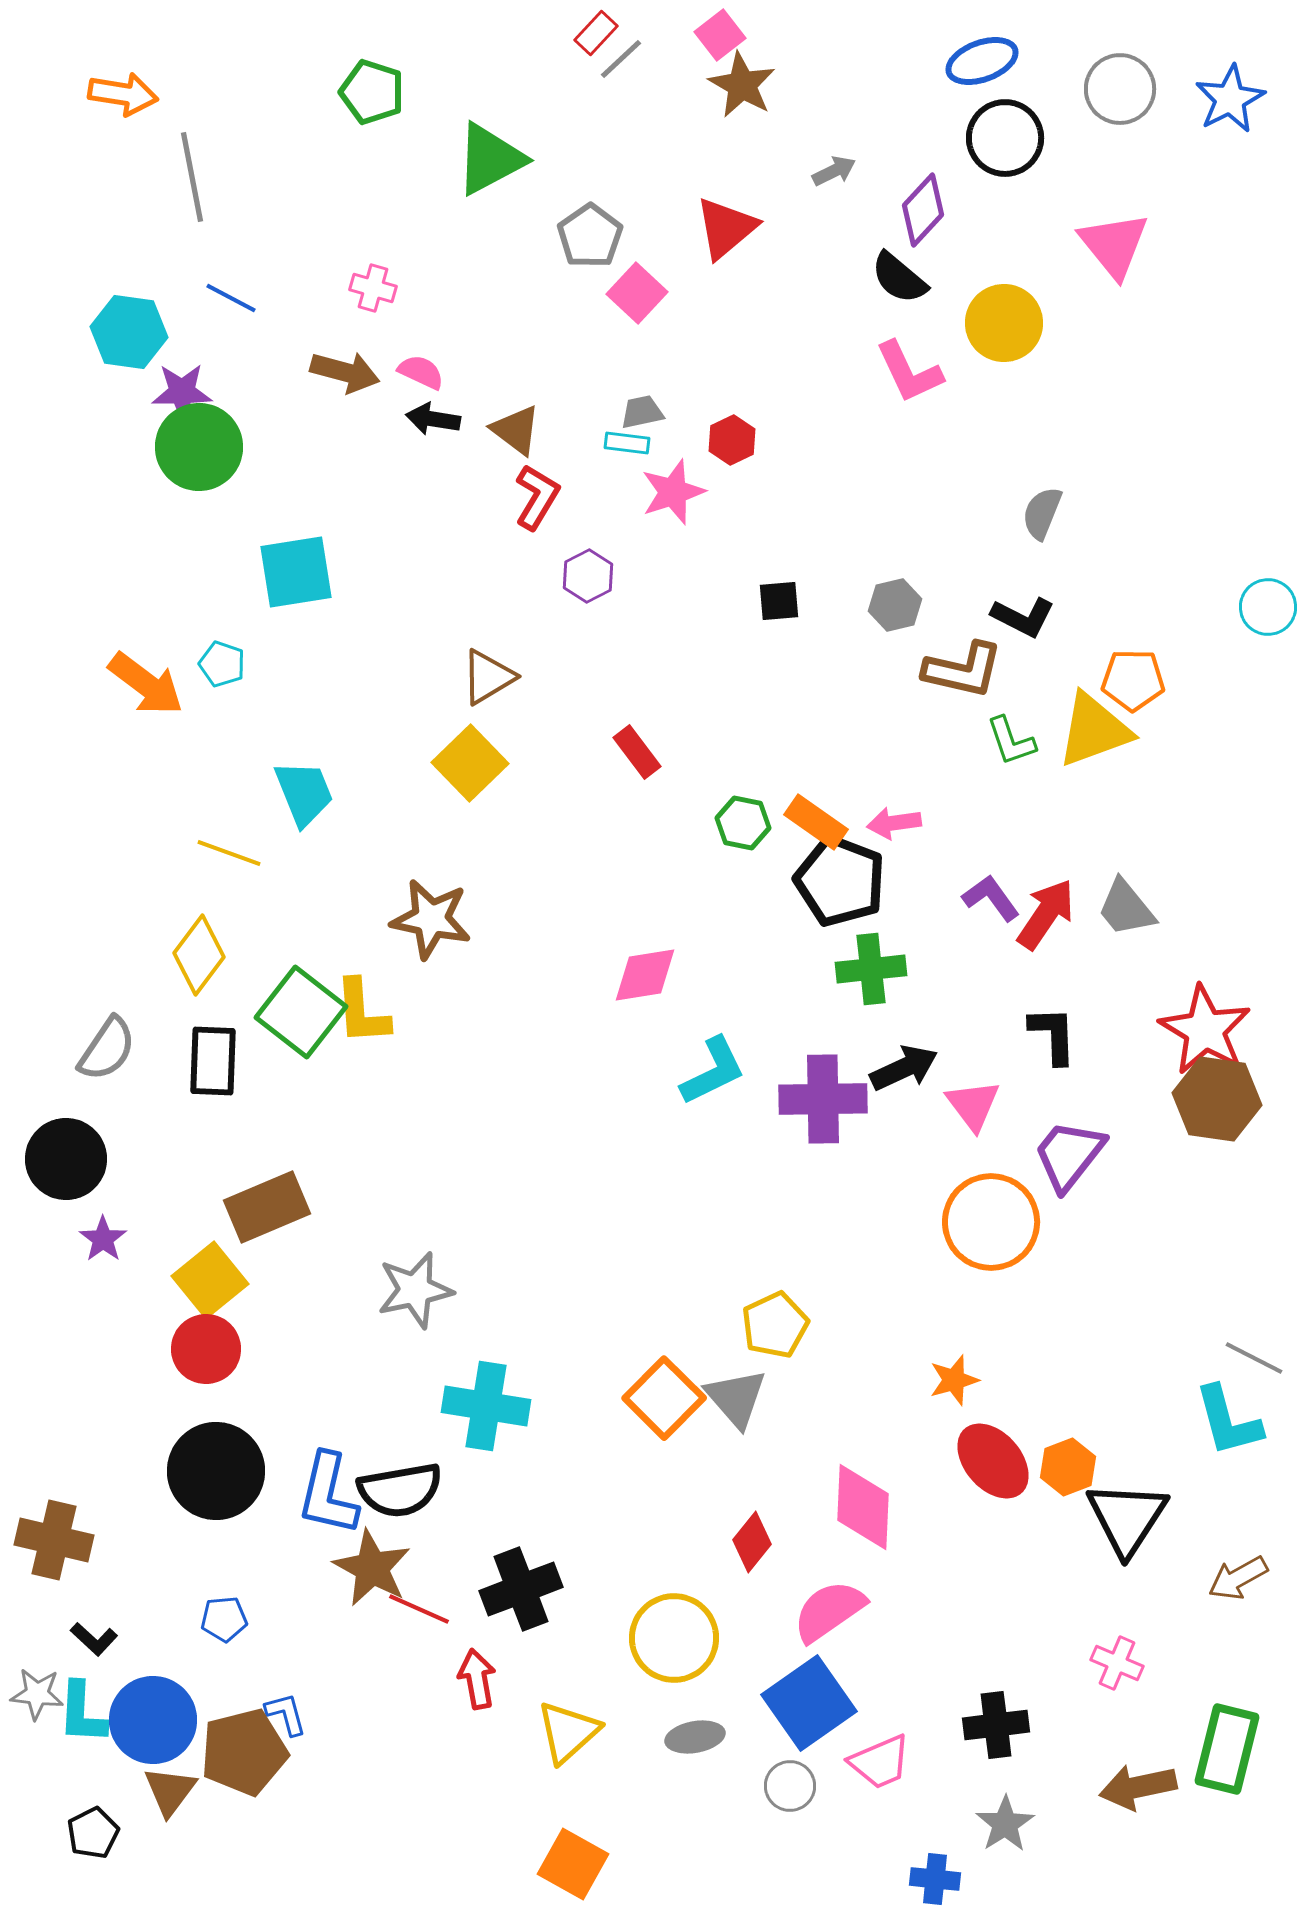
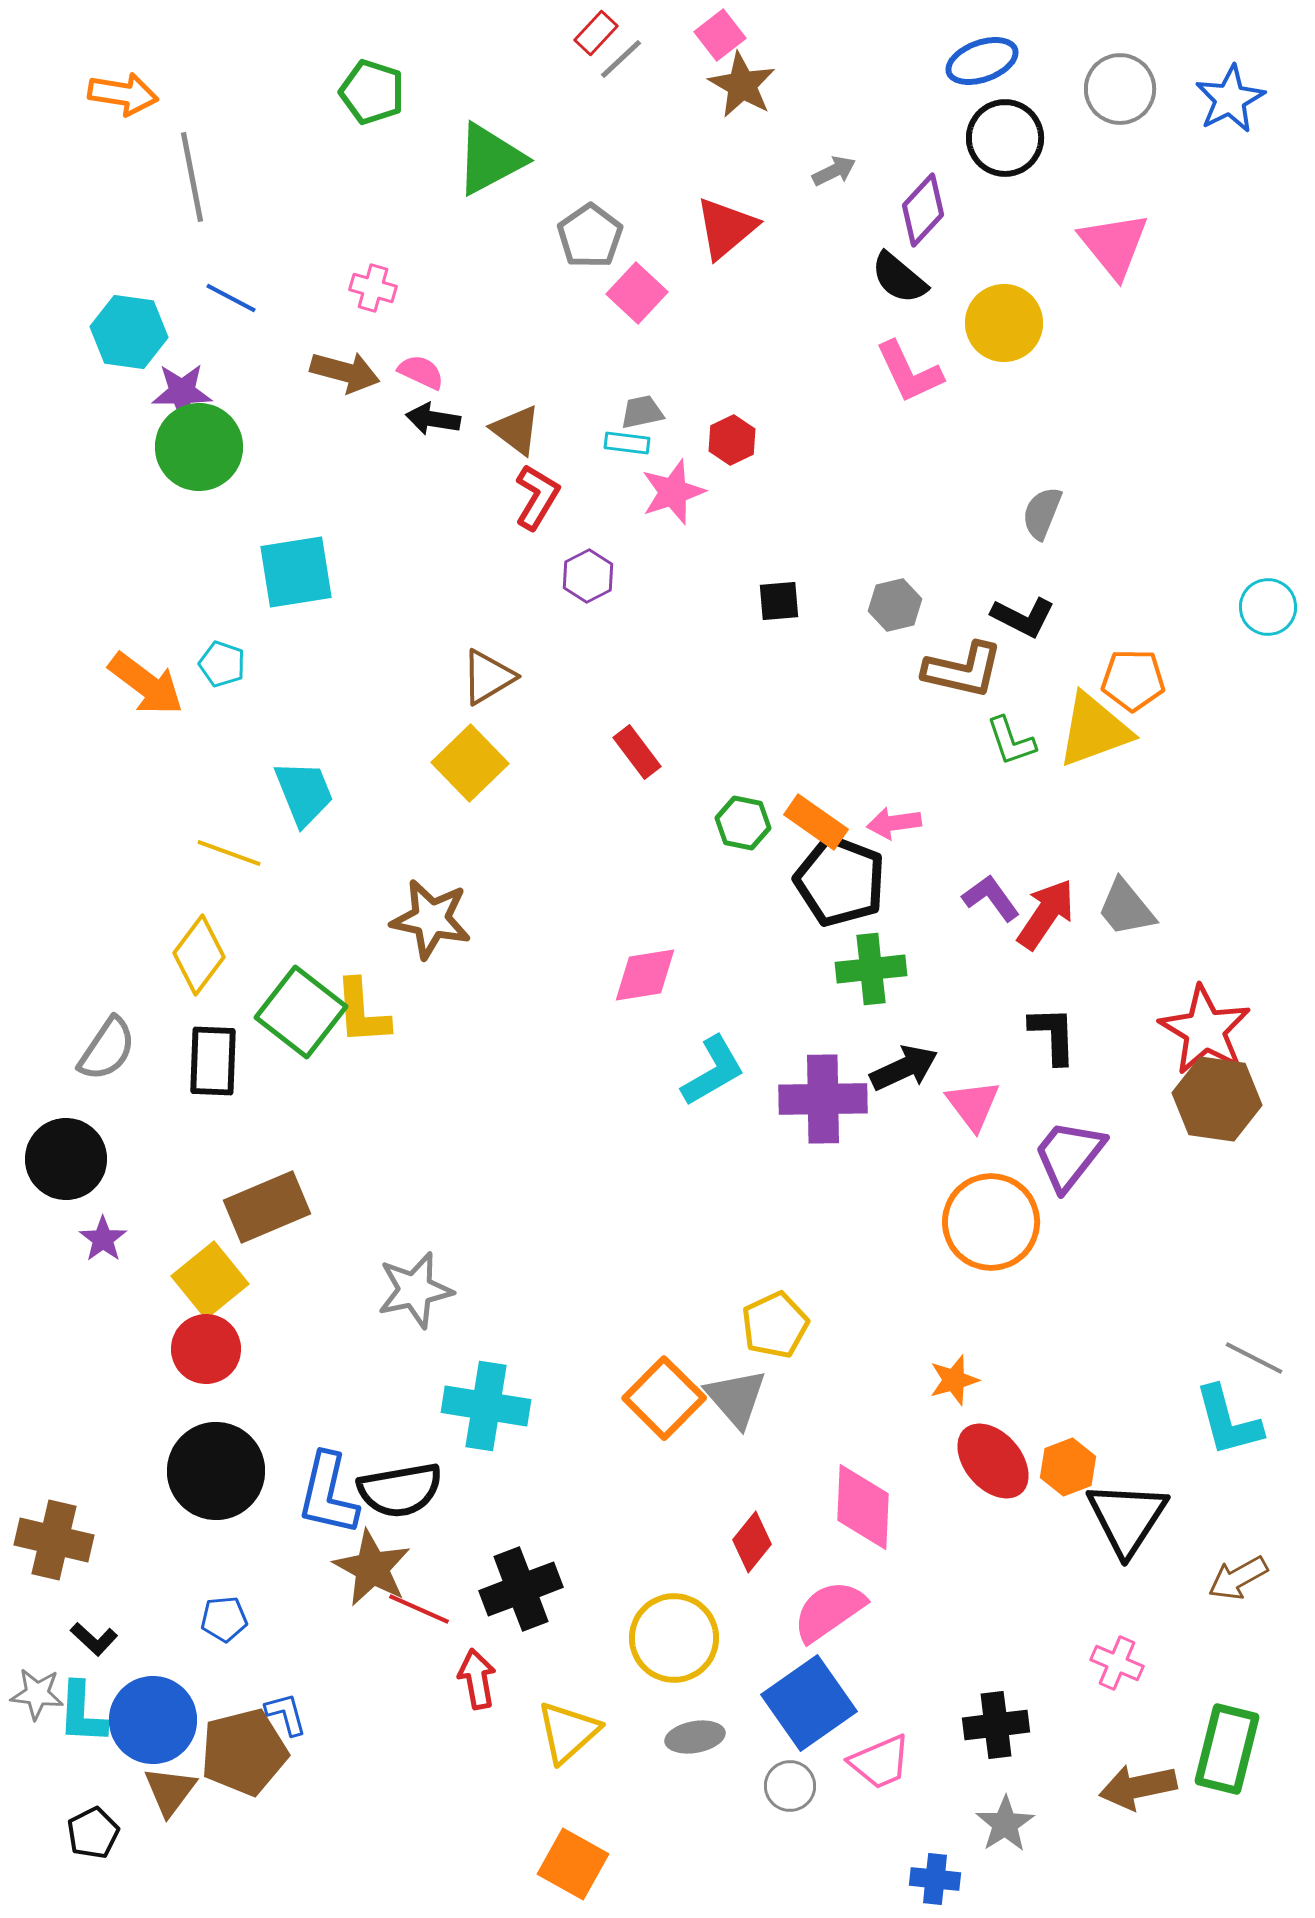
cyan L-shape at (713, 1071): rotated 4 degrees counterclockwise
